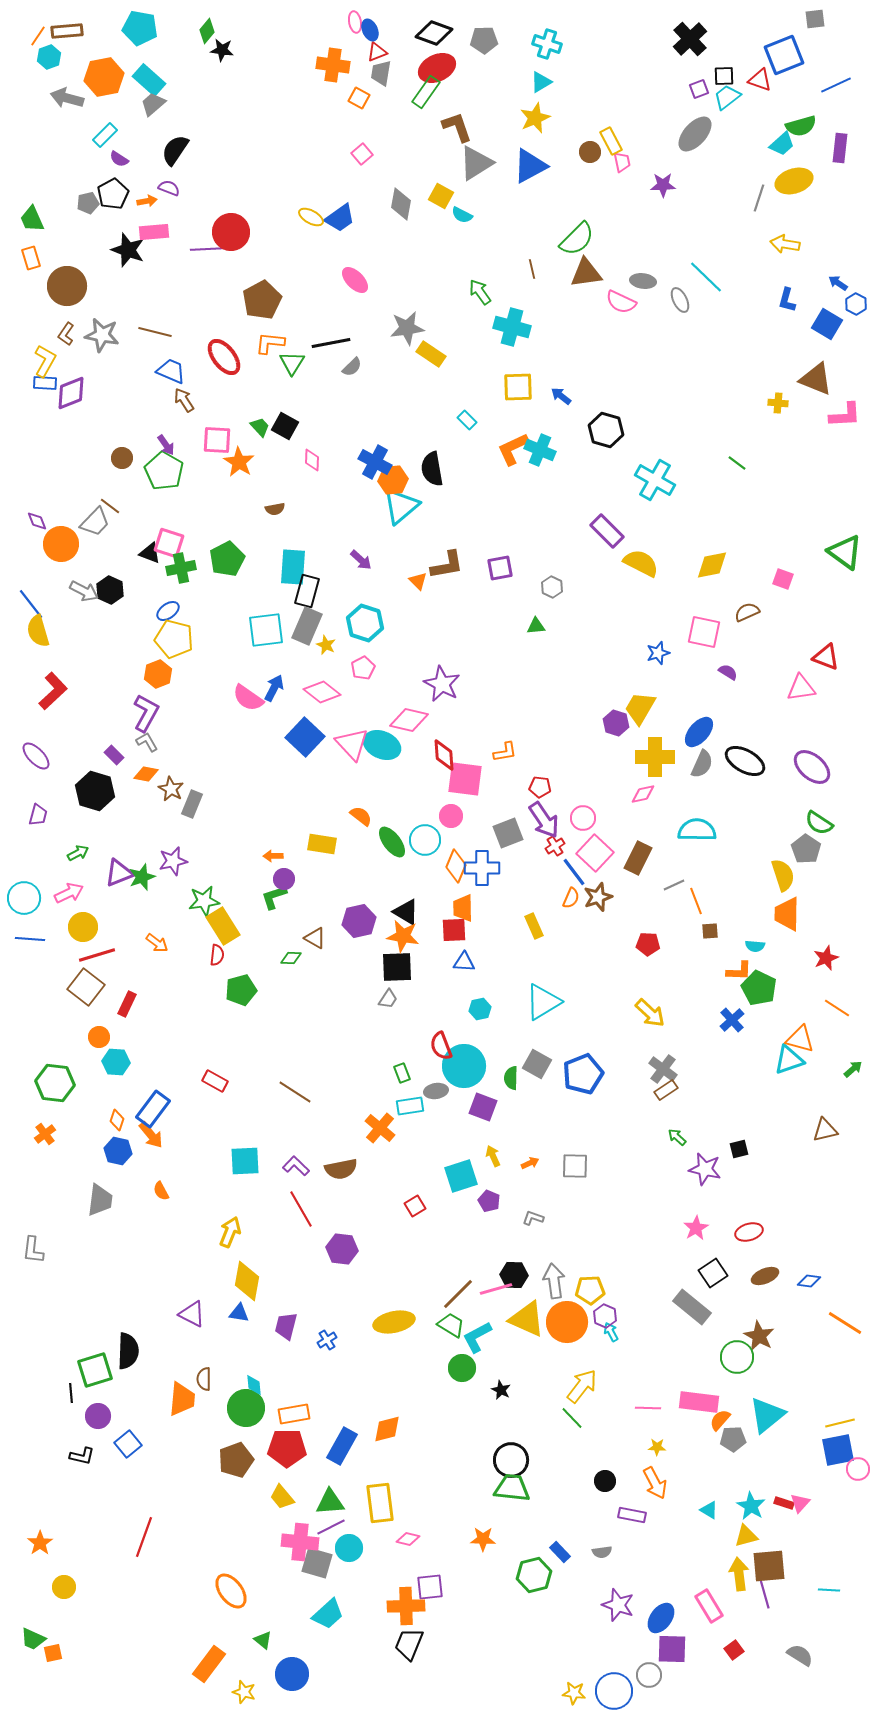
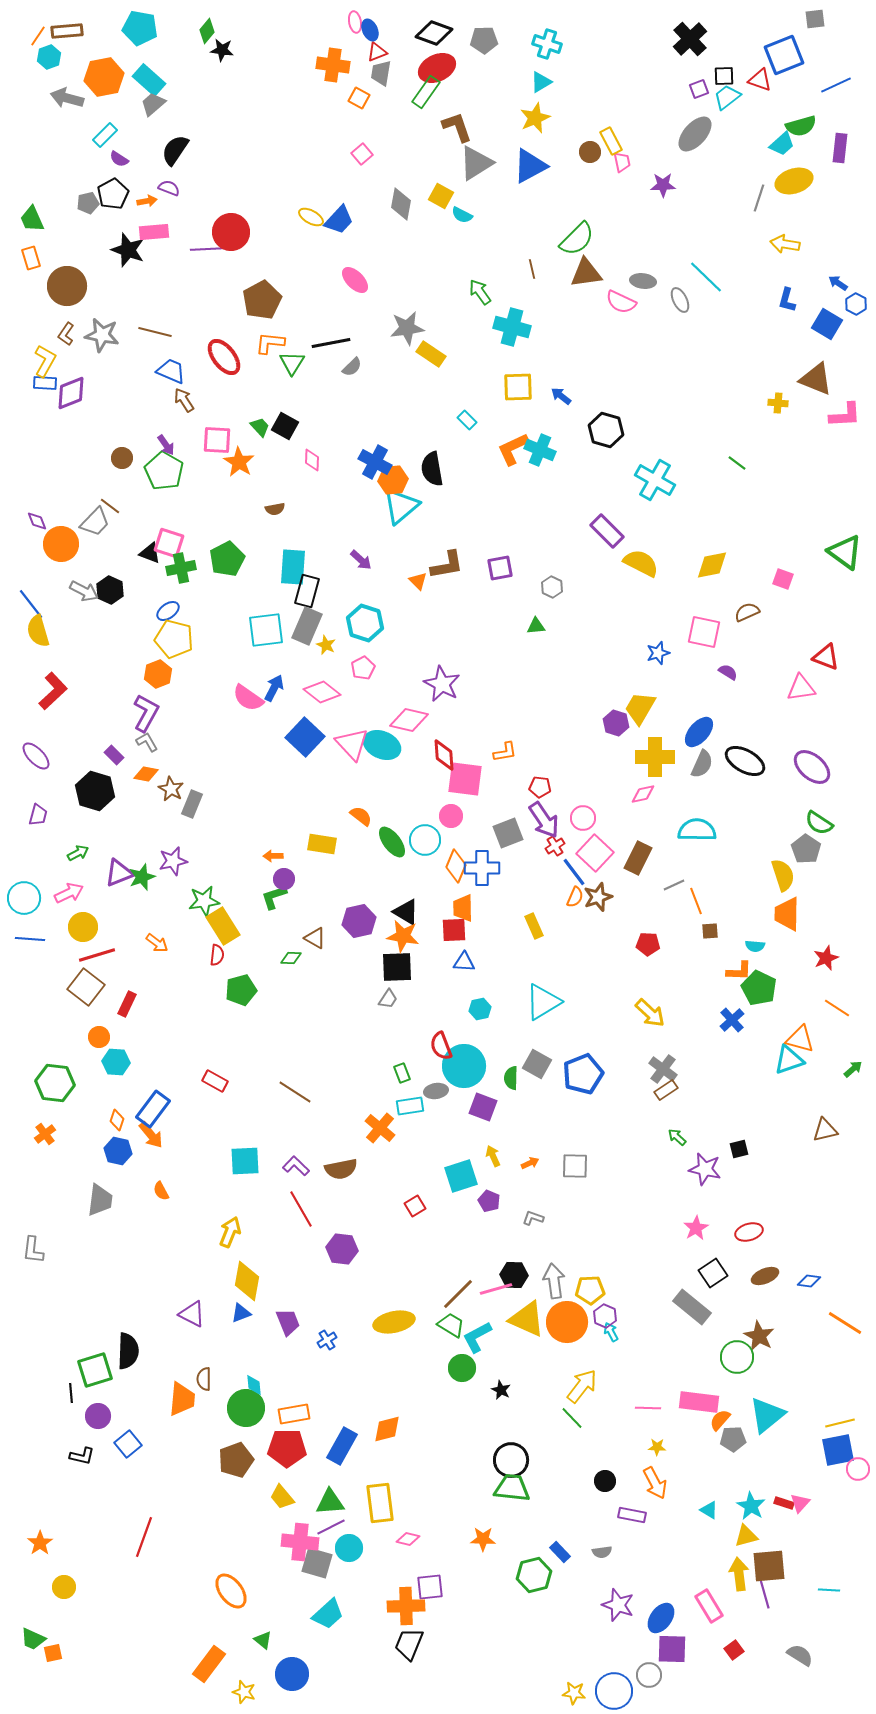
blue trapezoid at (340, 218): moved 1 px left, 2 px down; rotated 12 degrees counterclockwise
orange semicircle at (571, 898): moved 4 px right, 1 px up
blue triangle at (239, 1313): moved 2 px right; rotated 30 degrees counterclockwise
purple trapezoid at (286, 1326): moved 2 px right, 4 px up; rotated 144 degrees clockwise
